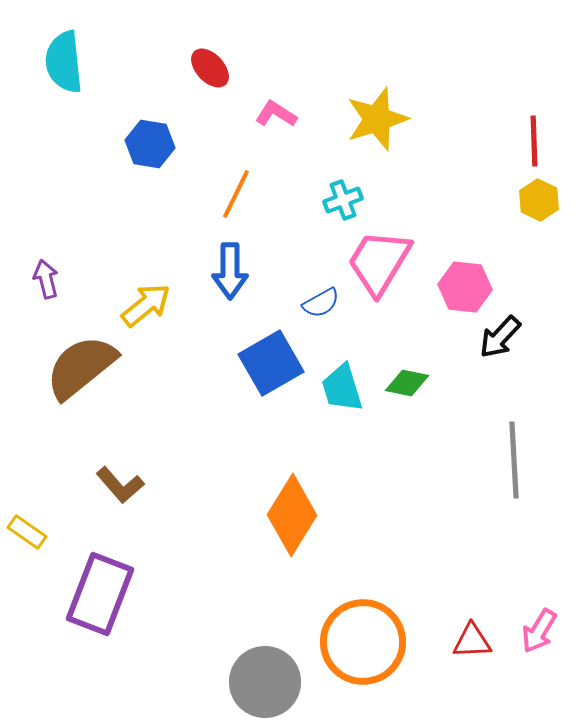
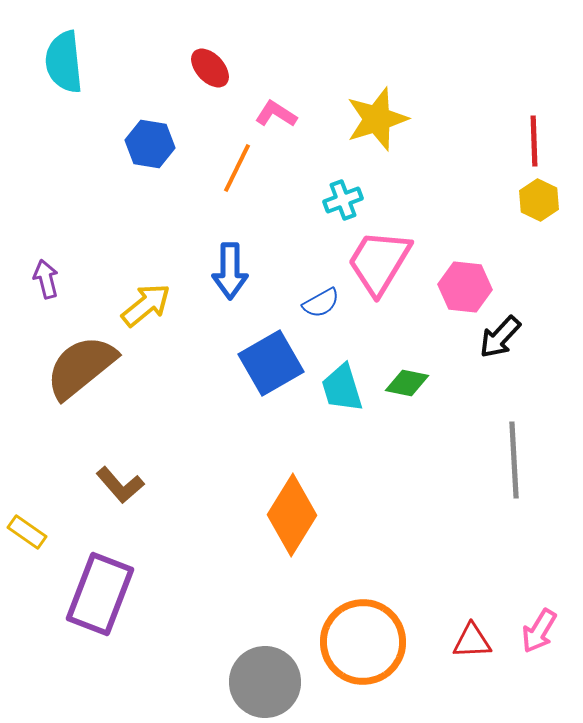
orange line: moved 1 px right, 26 px up
